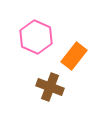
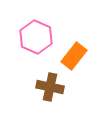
brown cross: rotated 8 degrees counterclockwise
